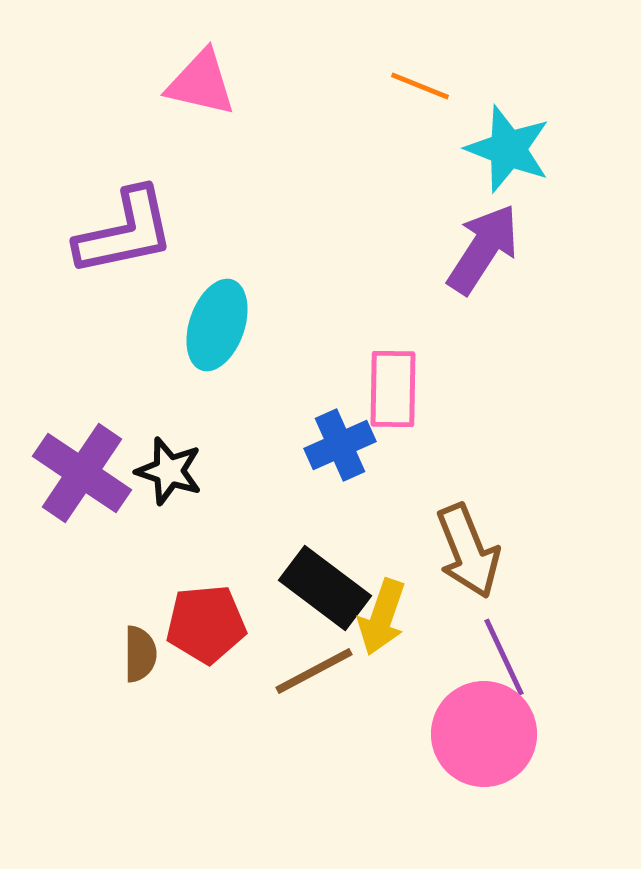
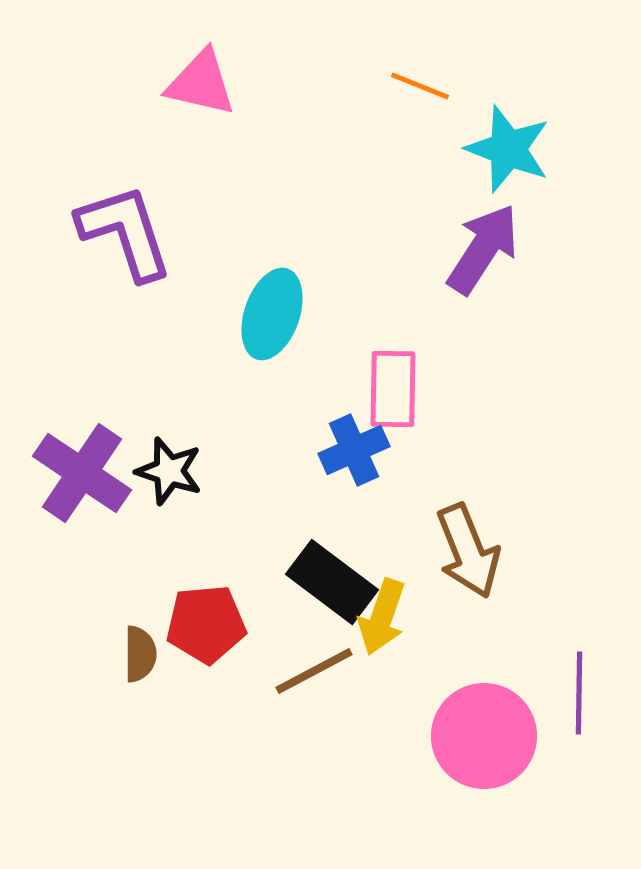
purple L-shape: rotated 96 degrees counterclockwise
cyan ellipse: moved 55 px right, 11 px up
blue cross: moved 14 px right, 5 px down
black rectangle: moved 7 px right, 6 px up
purple line: moved 75 px right, 36 px down; rotated 26 degrees clockwise
pink circle: moved 2 px down
